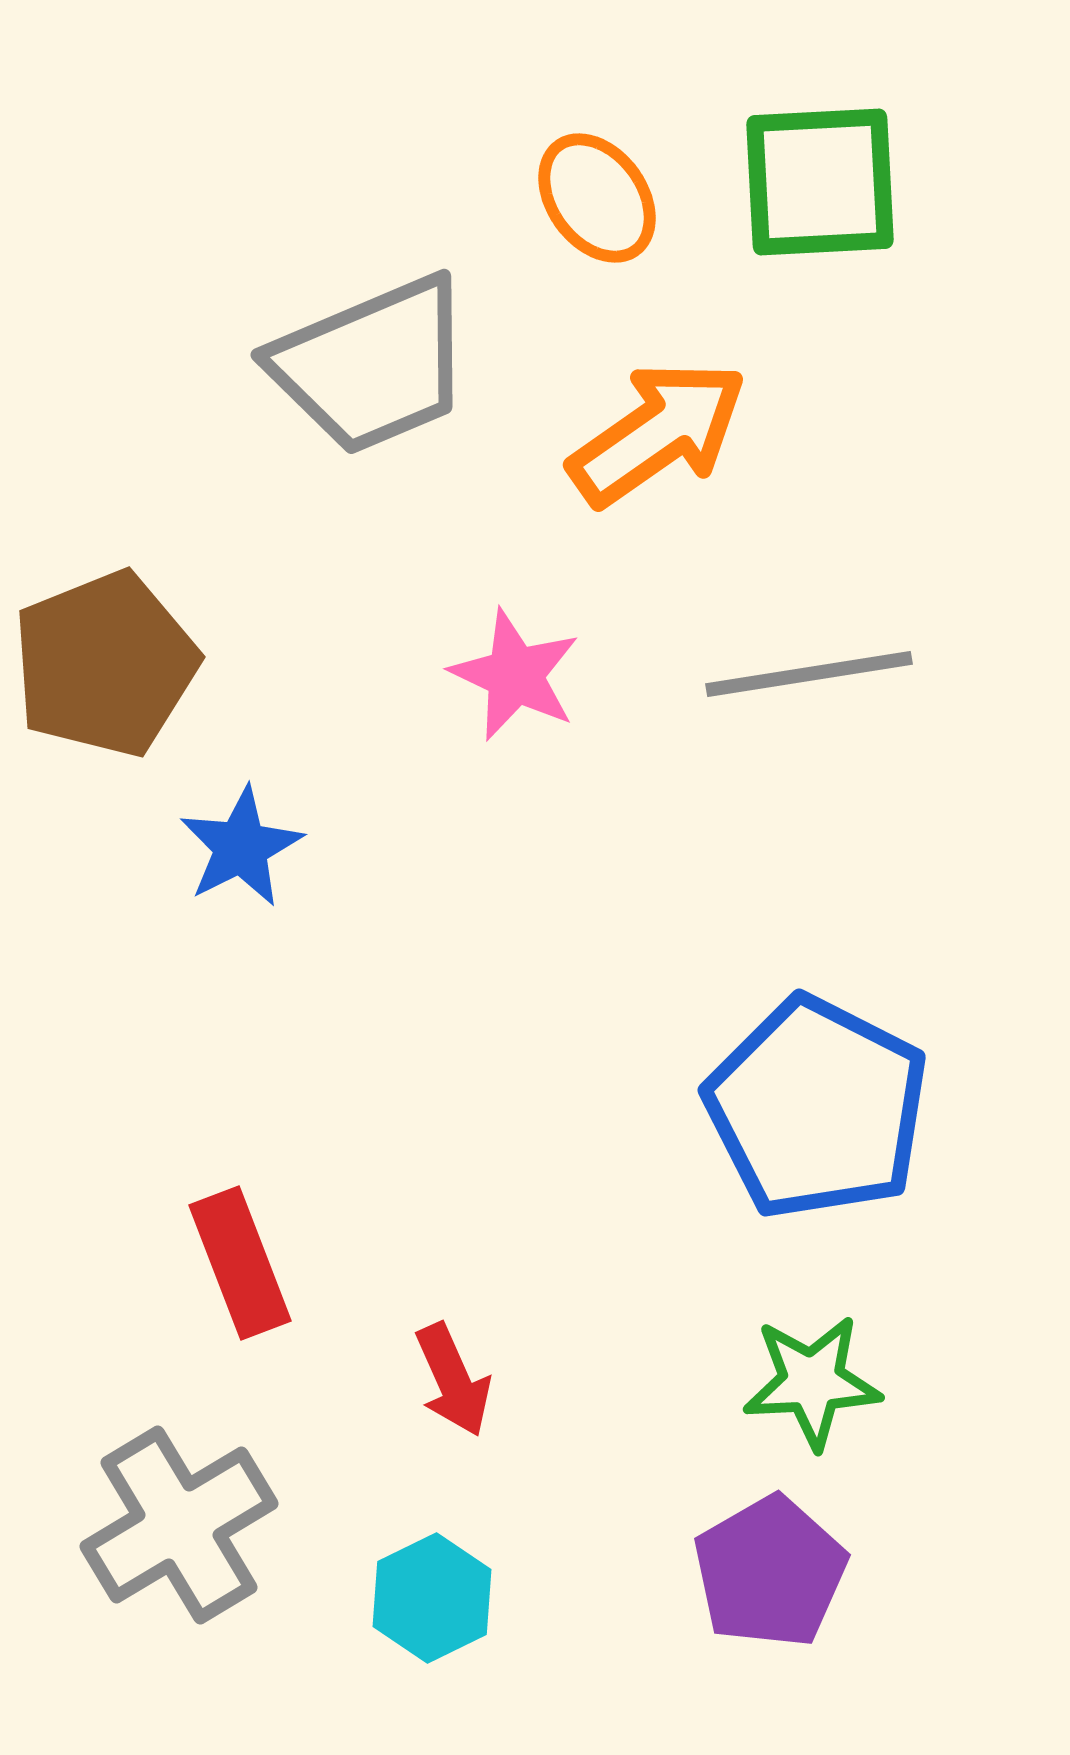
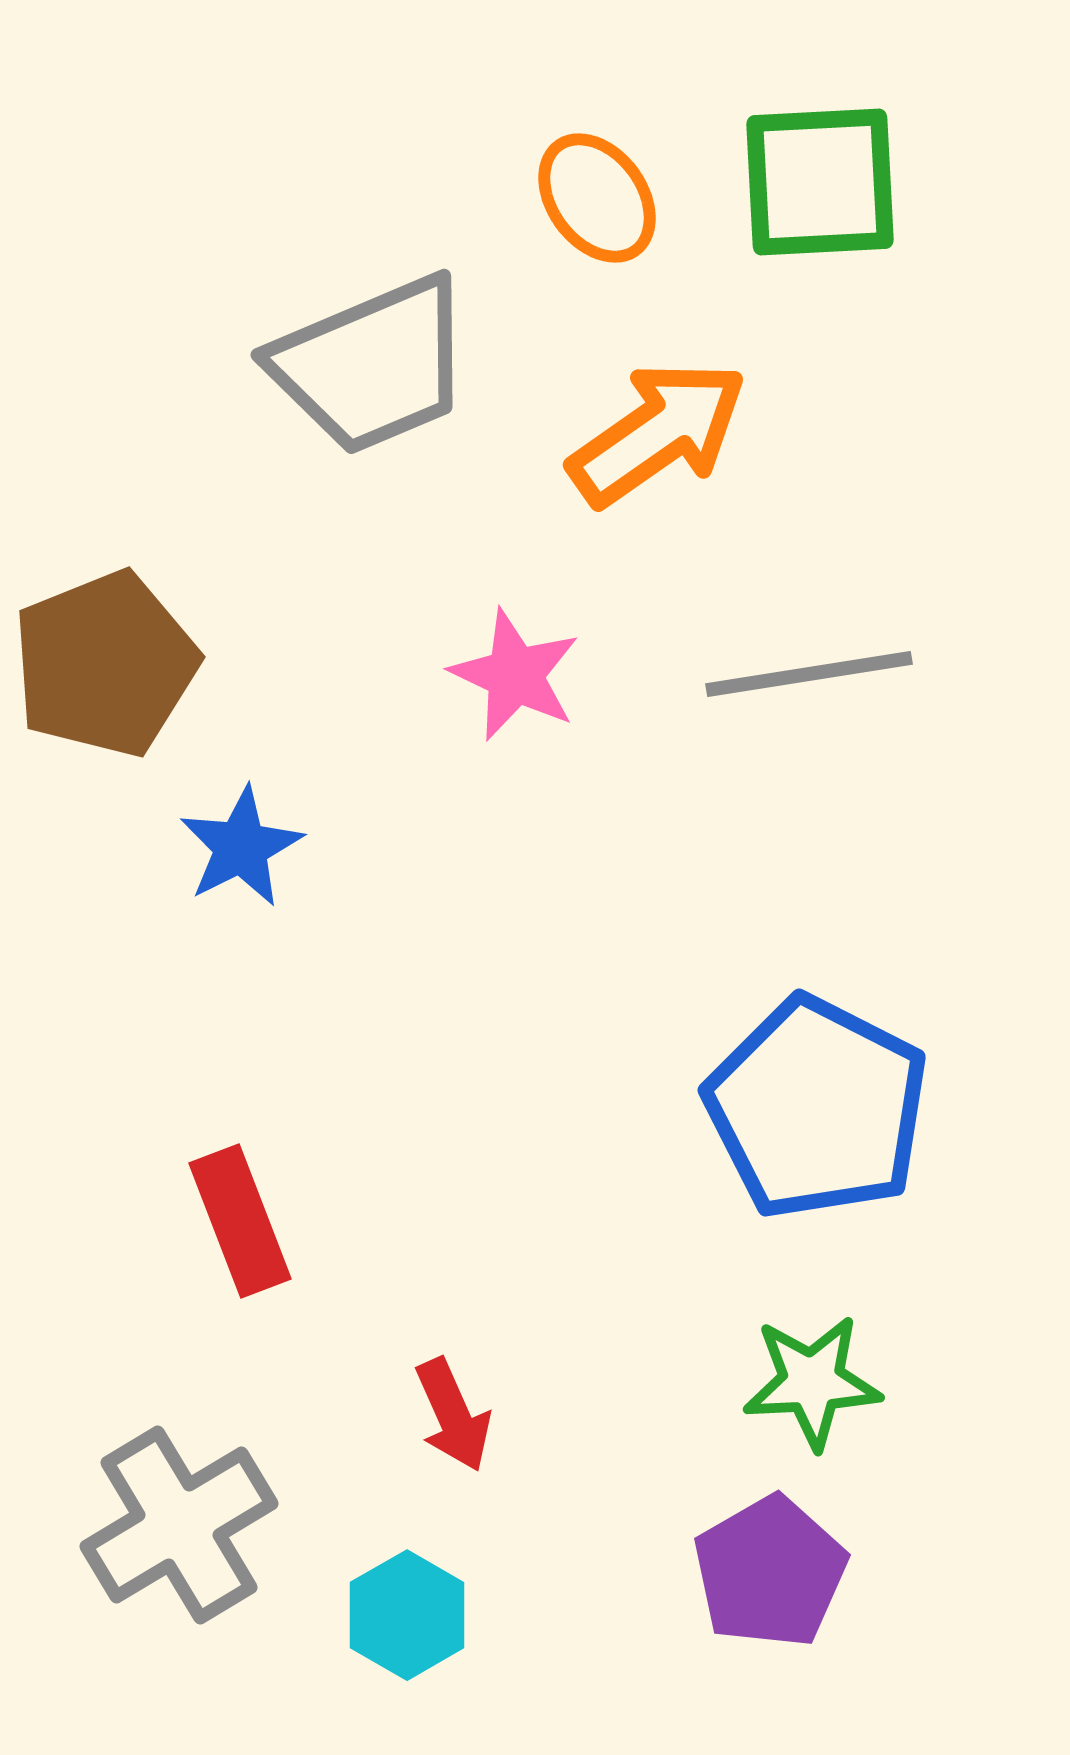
red rectangle: moved 42 px up
red arrow: moved 35 px down
cyan hexagon: moved 25 px left, 17 px down; rotated 4 degrees counterclockwise
